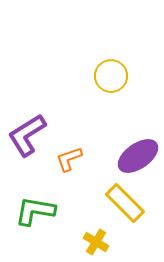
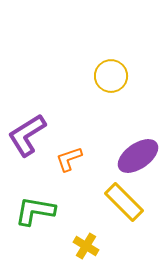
yellow rectangle: moved 1 px left, 1 px up
yellow cross: moved 10 px left, 4 px down
